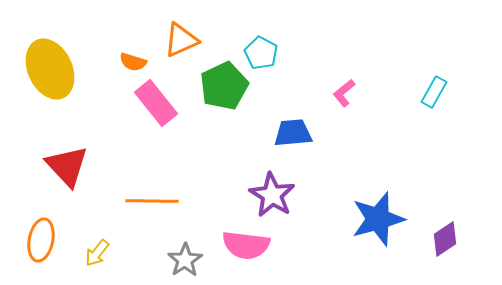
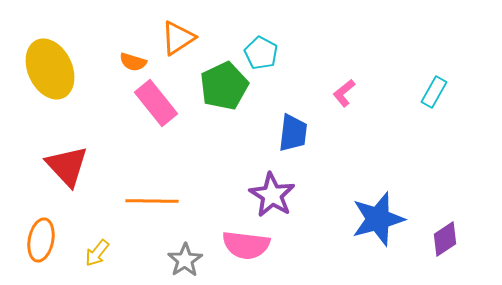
orange triangle: moved 3 px left, 2 px up; rotated 9 degrees counterclockwise
blue trapezoid: rotated 102 degrees clockwise
